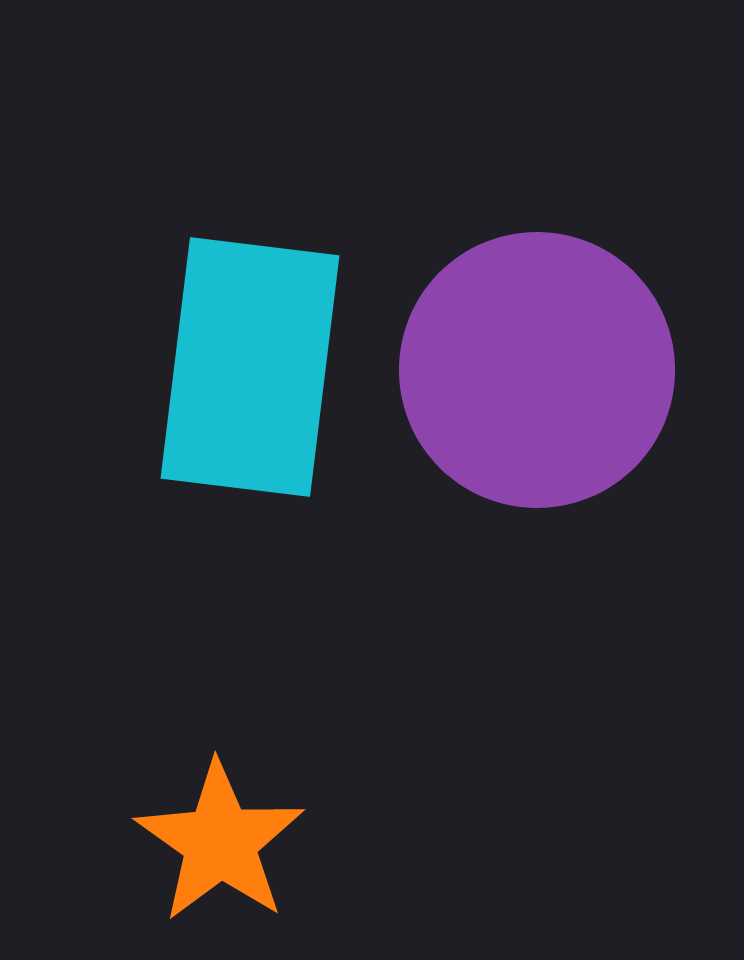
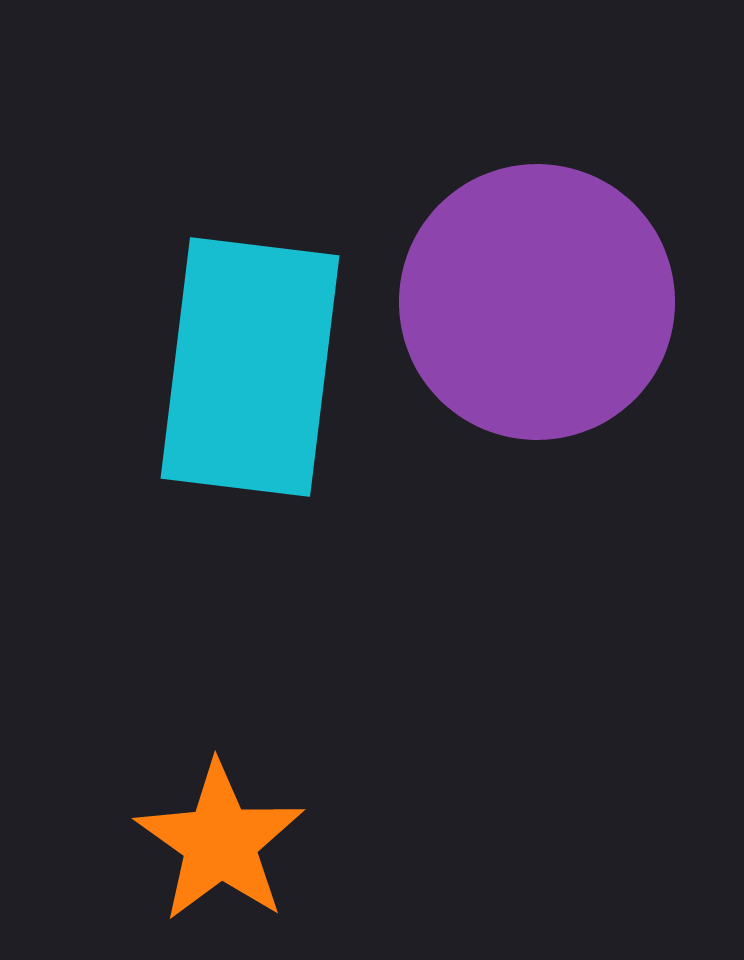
purple circle: moved 68 px up
